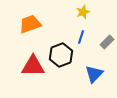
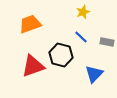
blue line: rotated 64 degrees counterclockwise
gray rectangle: rotated 56 degrees clockwise
black hexagon: rotated 25 degrees counterclockwise
red triangle: rotated 20 degrees counterclockwise
